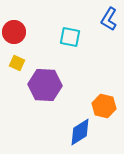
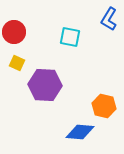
blue diamond: rotated 36 degrees clockwise
